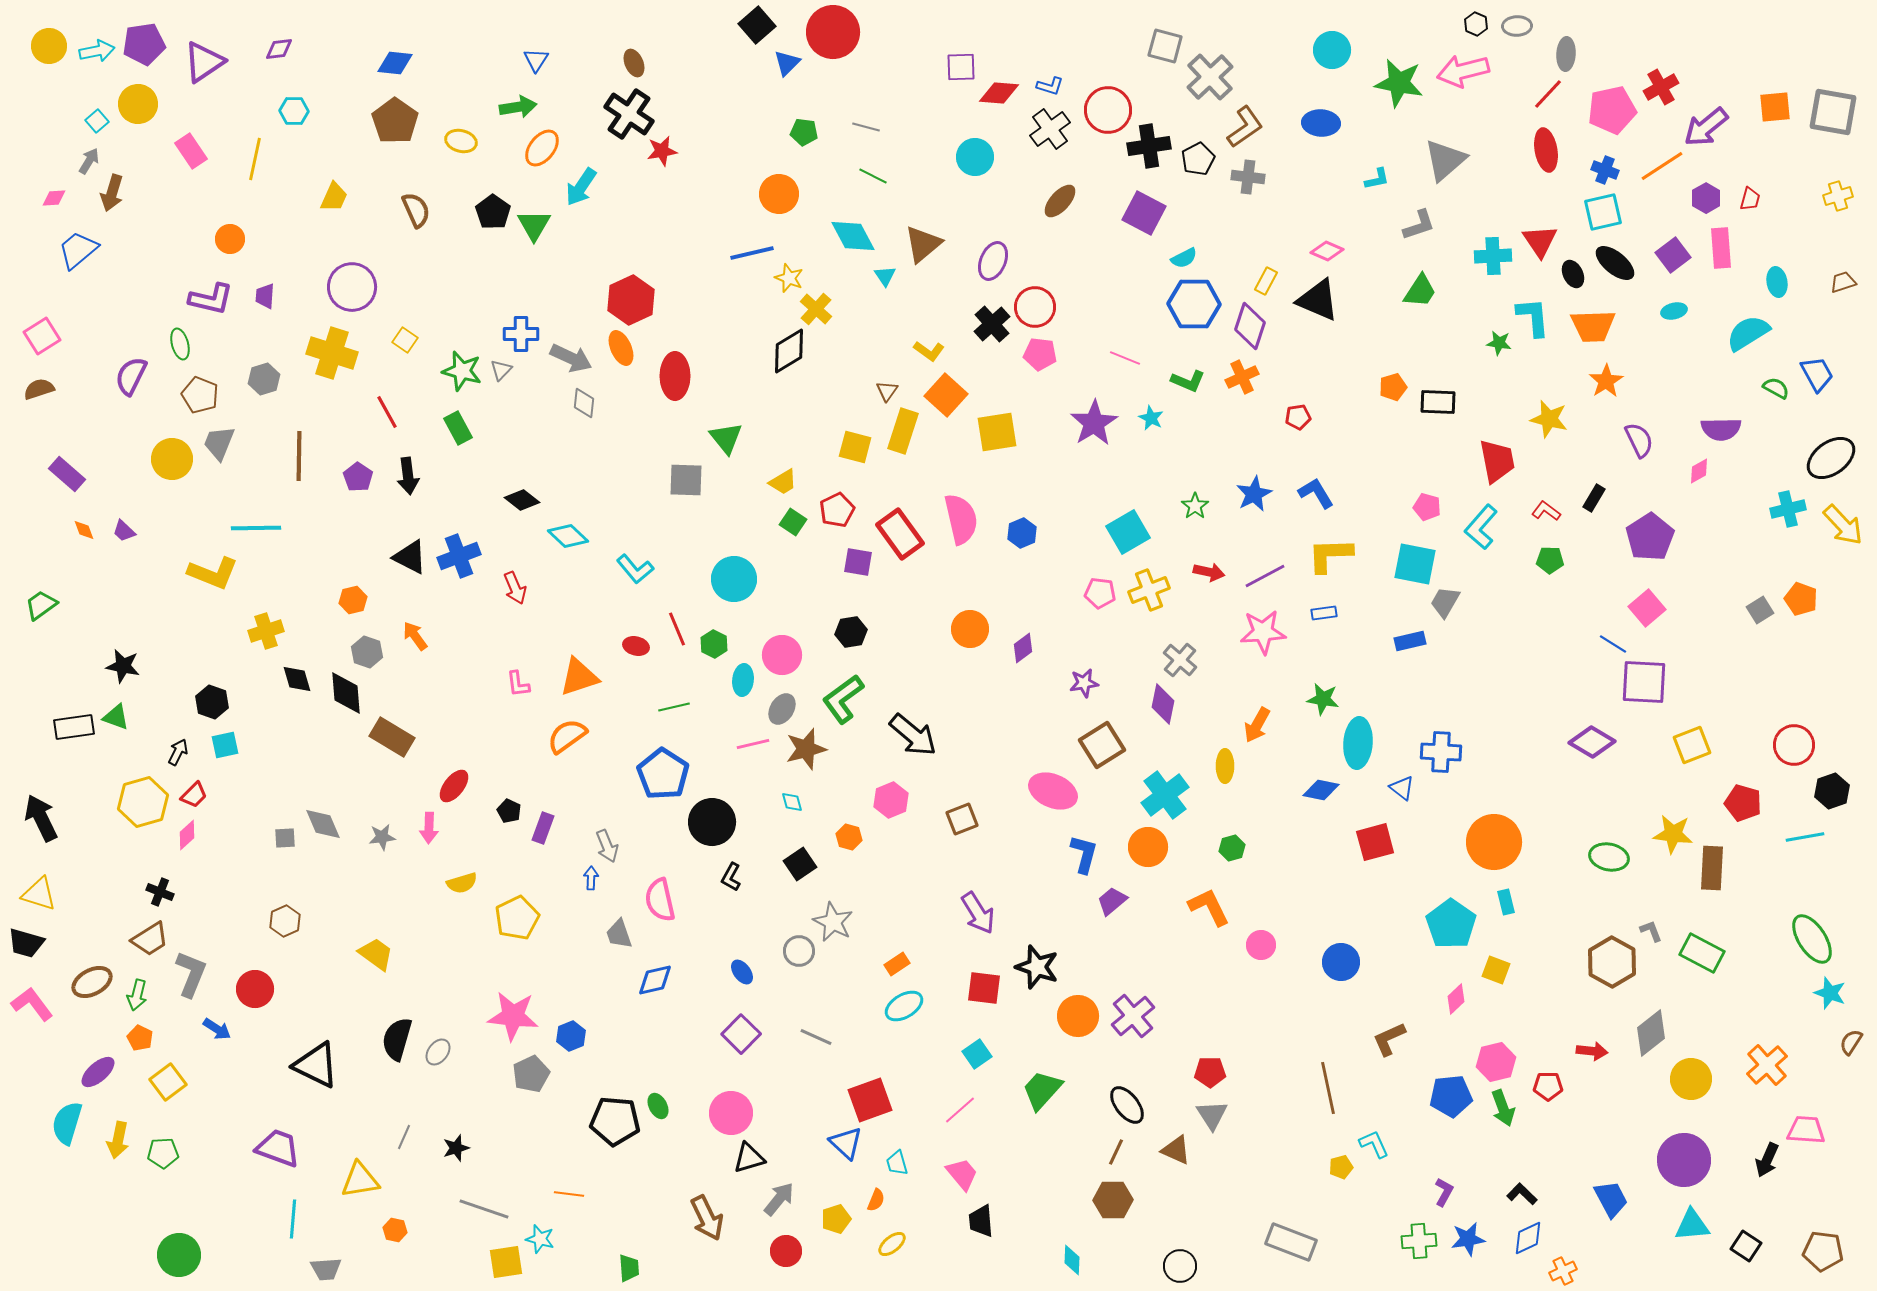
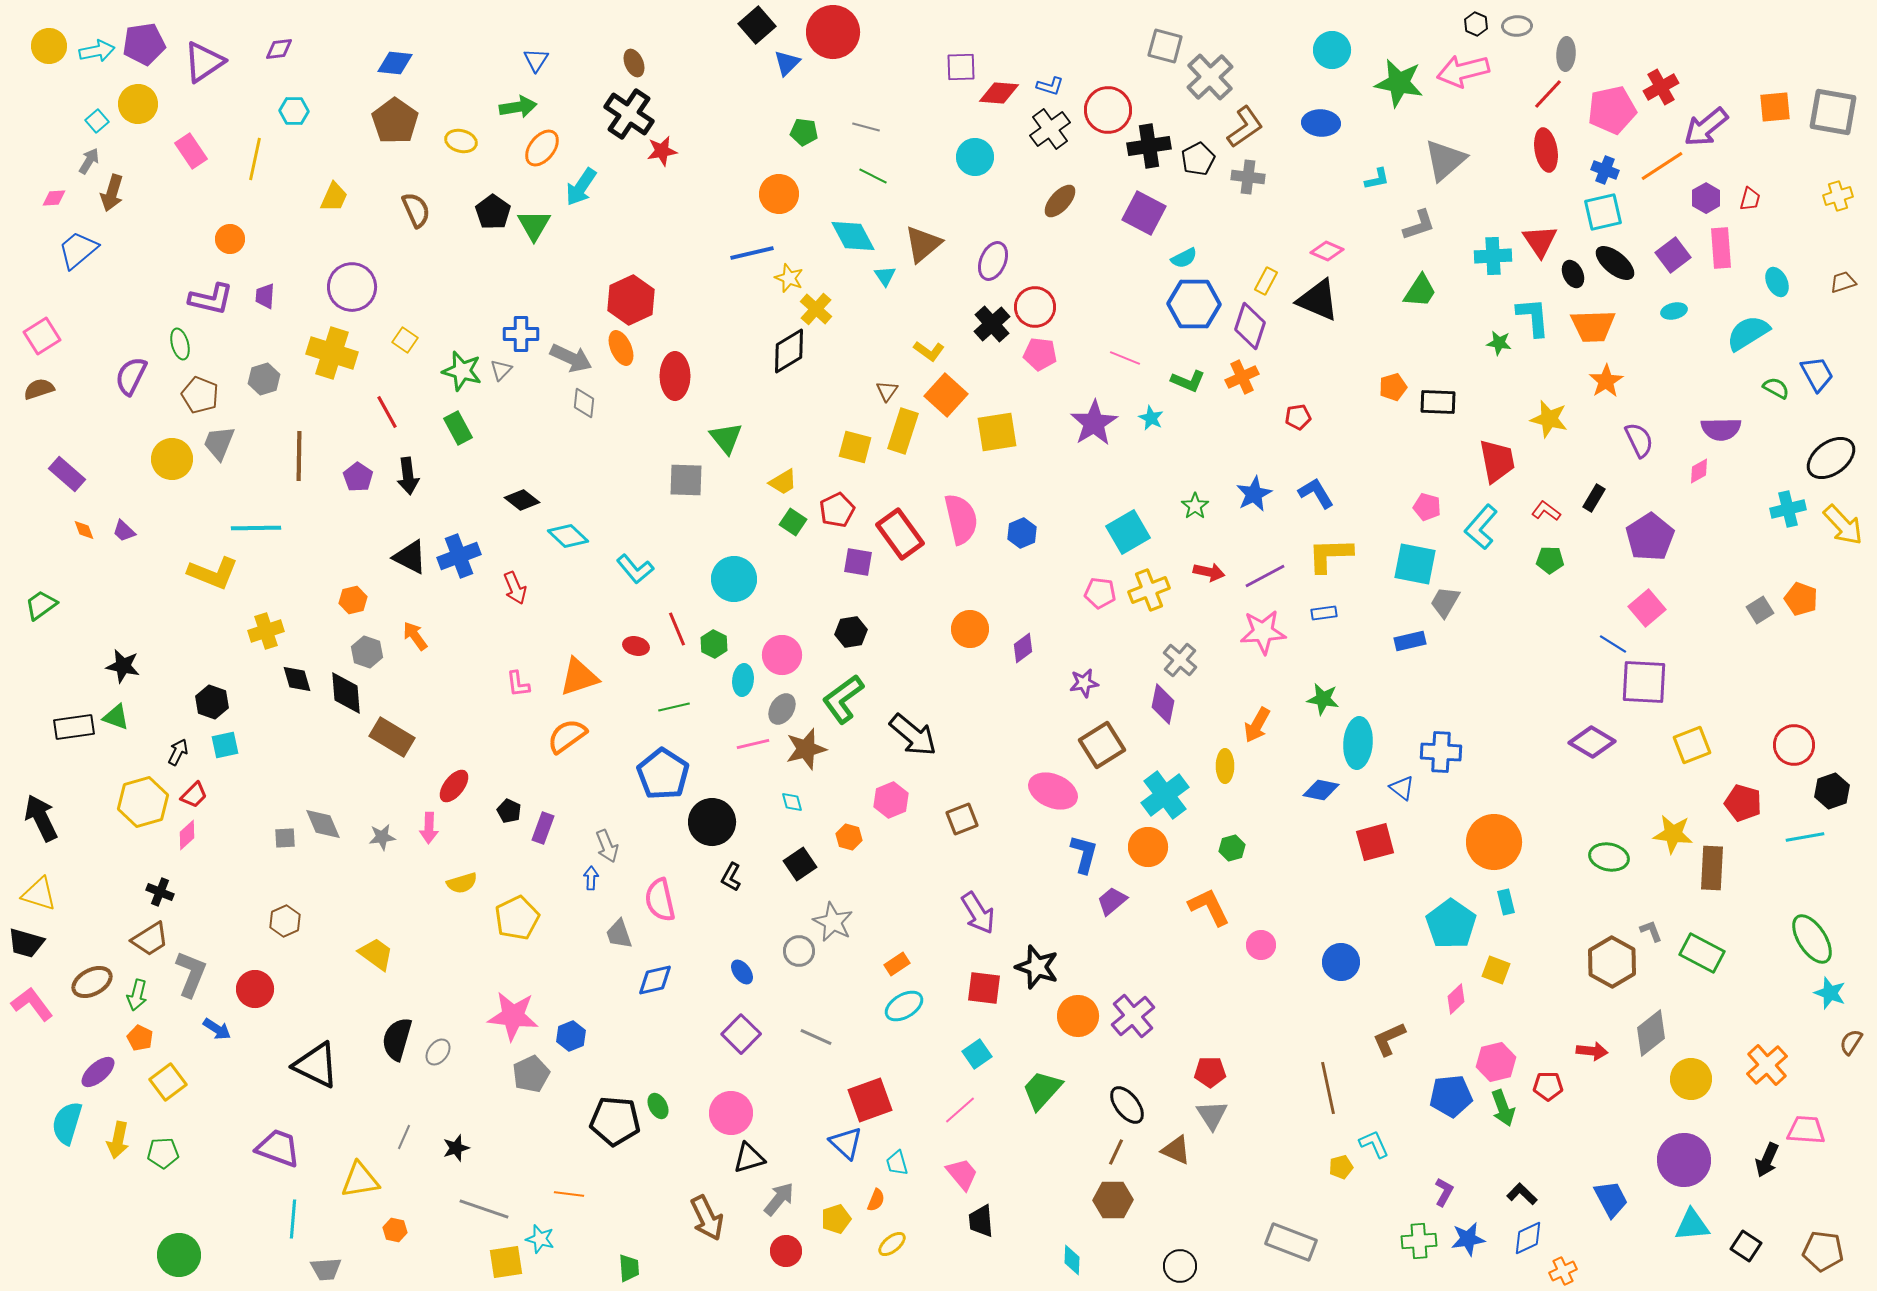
cyan ellipse at (1777, 282): rotated 16 degrees counterclockwise
